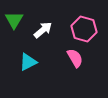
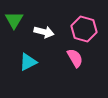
white arrow: moved 1 px right, 2 px down; rotated 54 degrees clockwise
